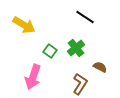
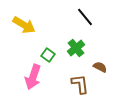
black line: rotated 18 degrees clockwise
green square: moved 2 px left, 4 px down
brown L-shape: rotated 40 degrees counterclockwise
